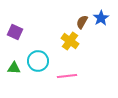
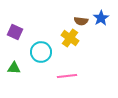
brown semicircle: moved 1 px left, 1 px up; rotated 112 degrees counterclockwise
yellow cross: moved 3 px up
cyan circle: moved 3 px right, 9 px up
